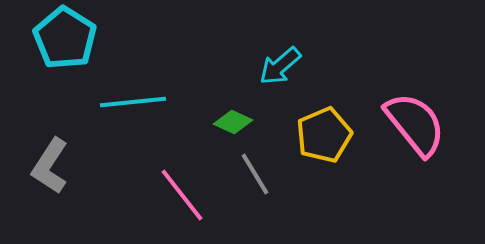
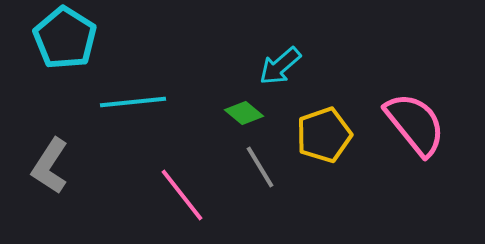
green diamond: moved 11 px right, 9 px up; rotated 15 degrees clockwise
yellow pentagon: rotated 4 degrees clockwise
gray line: moved 5 px right, 7 px up
